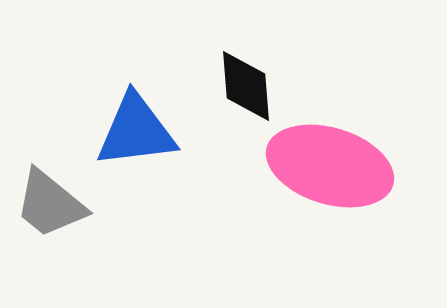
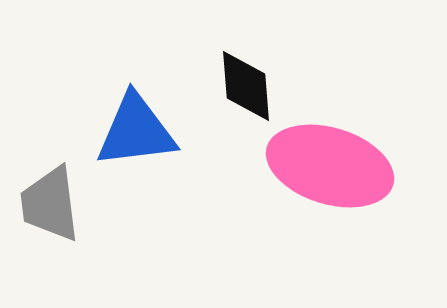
gray trapezoid: rotated 44 degrees clockwise
